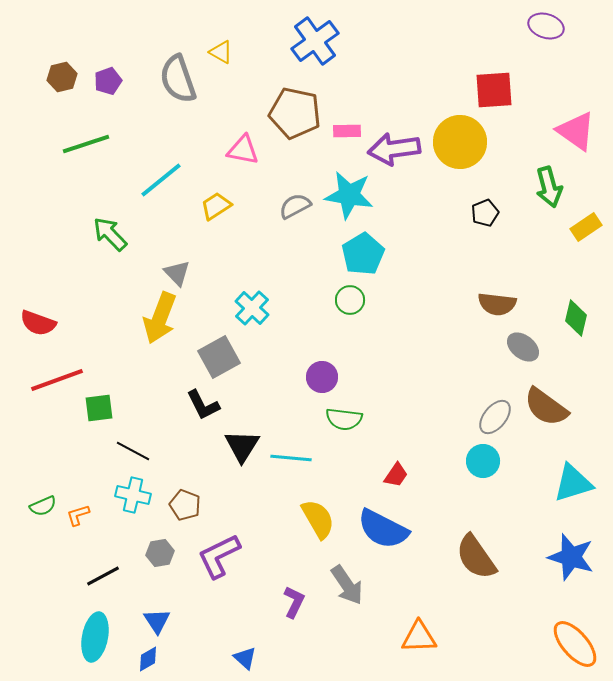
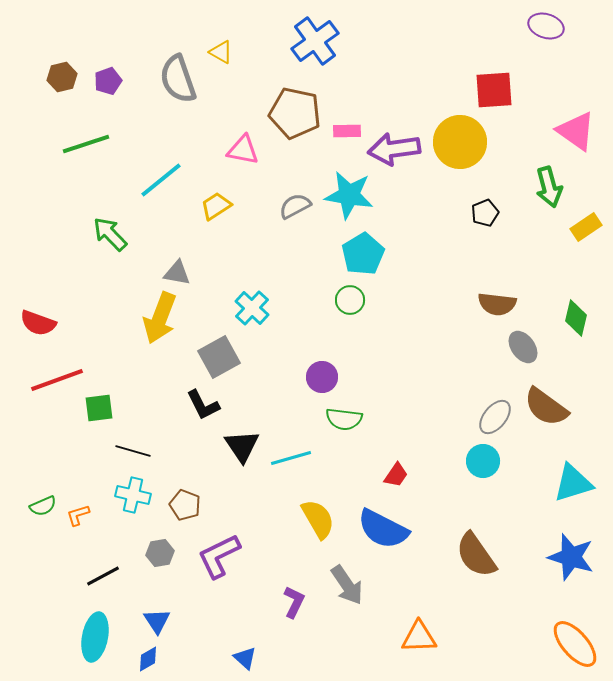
gray triangle at (177, 273): rotated 36 degrees counterclockwise
gray ellipse at (523, 347): rotated 16 degrees clockwise
black triangle at (242, 446): rotated 6 degrees counterclockwise
black line at (133, 451): rotated 12 degrees counterclockwise
cyan line at (291, 458): rotated 21 degrees counterclockwise
brown semicircle at (476, 557): moved 2 px up
